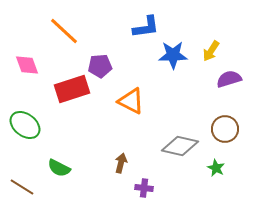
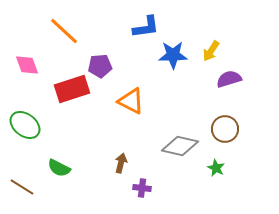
purple cross: moved 2 px left
